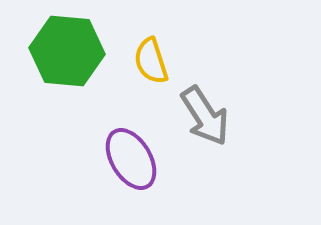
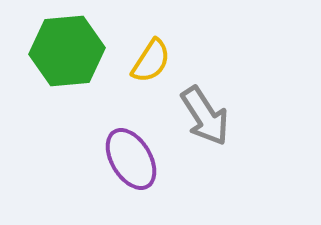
green hexagon: rotated 10 degrees counterclockwise
yellow semicircle: rotated 129 degrees counterclockwise
